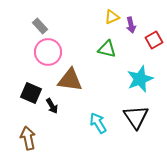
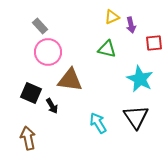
red square: moved 3 px down; rotated 24 degrees clockwise
cyan star: rotated 24 degrees counterclockwise
